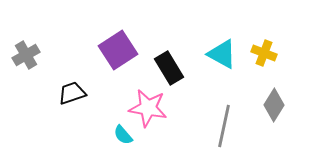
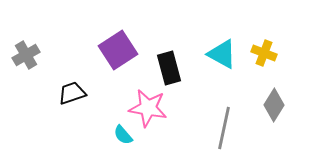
black rectangle: rotated 16 degrees clockwise
gray line: moved 2 px down
